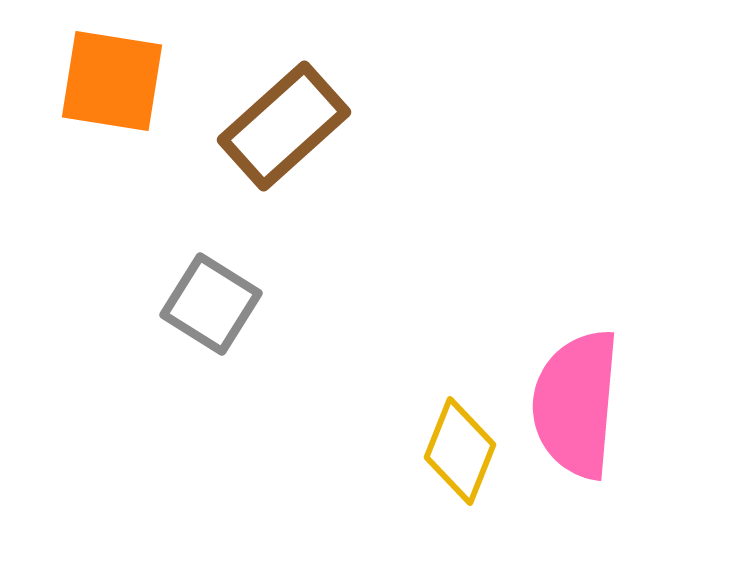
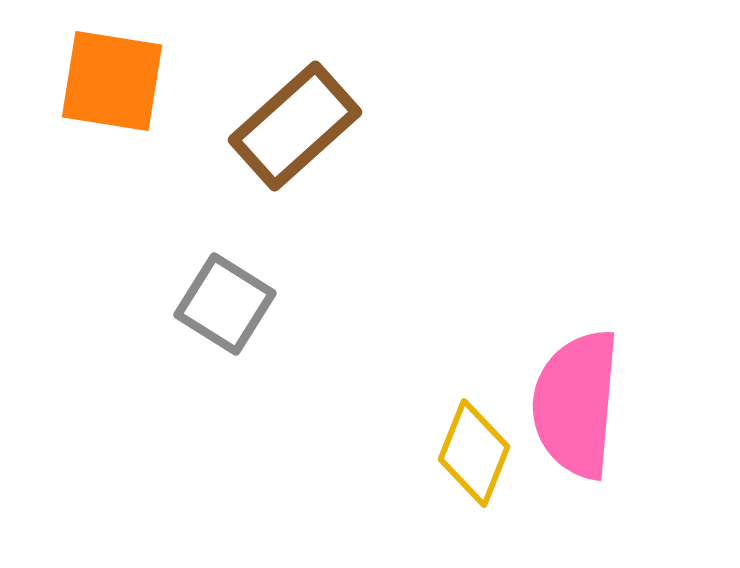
brown rectangle: moved 11 px right
gray square: moved 14 px right
yellow diamond: moved 14 px right, 2 px down
